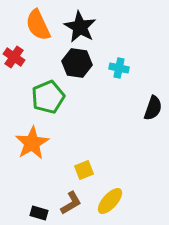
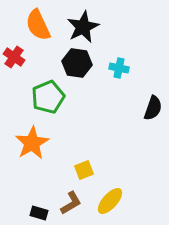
black star: moved 3 px right; rotated 16 degrees clockwise
